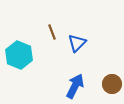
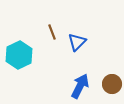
blue triangle: moved 1 px up
cyan hexagon: rotated 12 degrees clockwise
blue arrow: moved 5 px right
